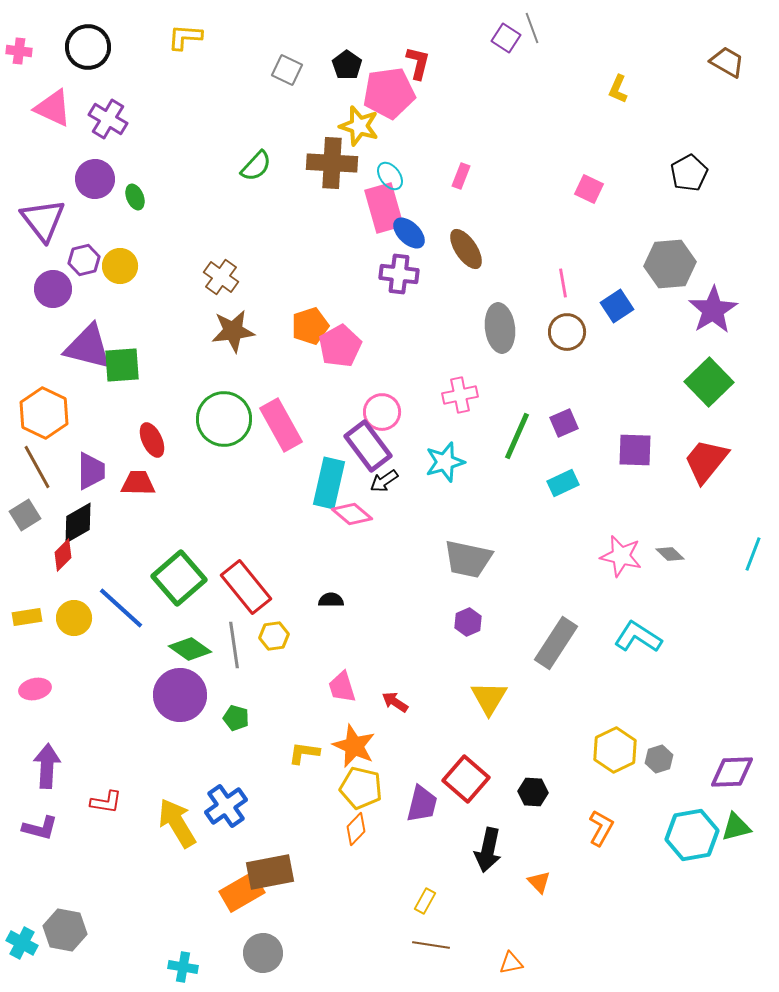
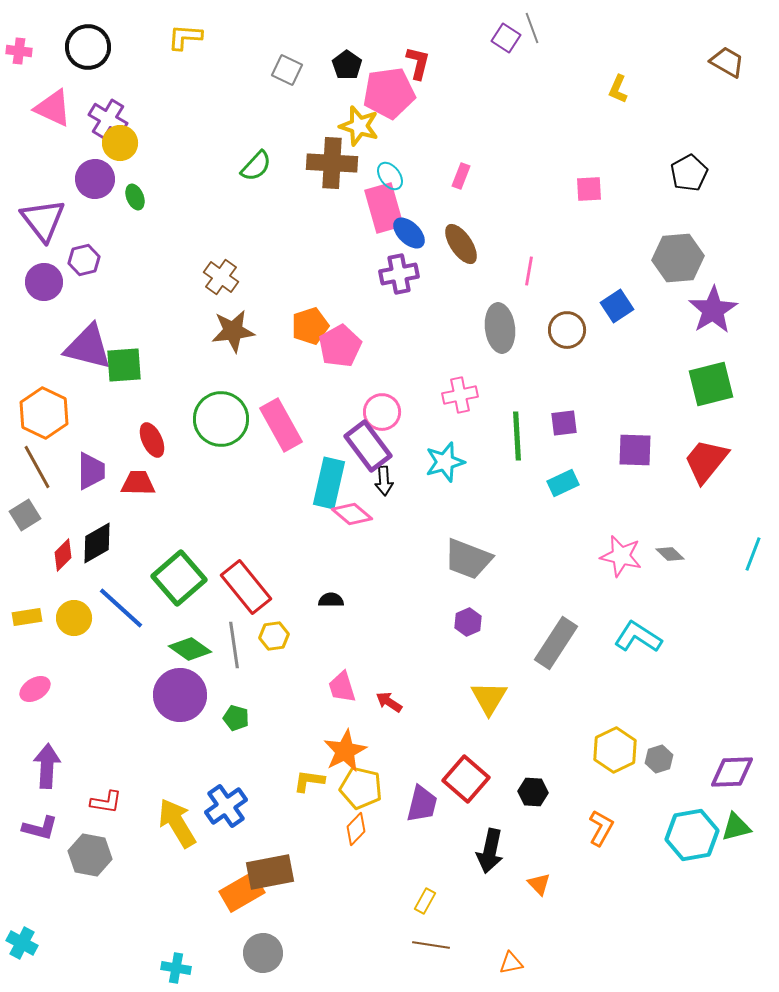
pink square at (589, 189): rotated 28 degrees counterclockwise
brown ellipse at (466, 249): moved 5 px left, 5 px up
gray hexagon at (670, 264): moved 8 px right, 6 px up
yellow circle at (120, 266): moved 123 px up
purple cross at (399, 274): rotated 18 degrees counterclockwise
pink line at (563, 283): moved 34 px left, 12 px up; rotated 20 degrees clockwise
purple circle at (53, 289): moved 9 px left, 7 px up
brown circle at (567, 332): moved 2 px up
green square at (122, 365): moved 2 px right
green square at (709, 382): moved 2 px right, 2 px down; rotated 30 degrees clockwise
green circle at (224, 419): moved 3 px left
purple square at (564, 423): rotated 16 degrees clockwise
green line at (517, 436): rotated 27 degrees counterclockwise
black arrow at (384, 481): rotated 60 degrees counterclockwise
black diamond at (78, 523): moved 19 px right, 20 px down
gray trapezoid at (468, 559): rotated 9 degrees clockwise
pink ellipse at (35, 689): rotated 20 degrees counterclockwise
red arrow at (395, 702): moved 6 px left
orange star at (354, 746): moved 9 px left, 5 px down; rotated 21 degrees clockwise
yellow L-shape at (304, 753): moved 5 px right, 28 px down
black arrow at (488, 850): moved 2 px right, 1 px down
orange triangle at (539, 882): moved 2 px down
gray hexagon at (65, 930): moved 25 px right, 75 px up
cyan cross at (183, 967): moved 7 px left, 1 px down
